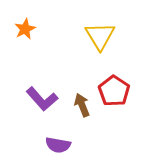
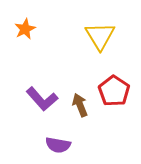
brown arrow: moved 2 px left
